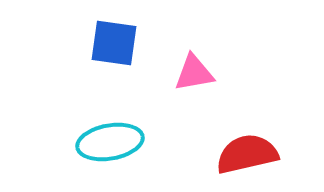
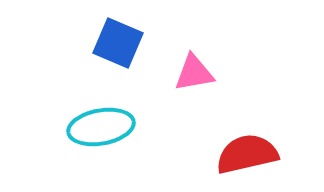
blue square: moved 4 px right; rotated 15 degrees clockwise
cyan ellipse: moved 9 px left, 15 px up
